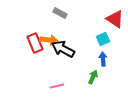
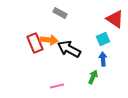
black arrow: moved 6 px right
